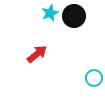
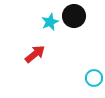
cyan star: moved 9 px down
red arrow: moved 2 px left
